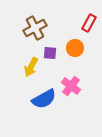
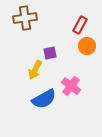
red rectangle: moved 9 px left, 2 px down
brown cross: moved 10 px left, 10 px up; rotated 20 degrees clockwise
orange circle: moved 12 px right, 2 px up
purple square: rotated 16 degrees counterclockwise
yellow arrow: moved 4 px right, 3 px down
